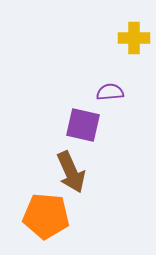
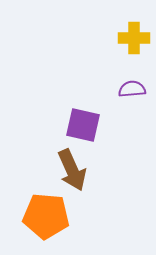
purple semicircle: moved 22 px right, 3 px up
brown arrow: moved 1 px right, 2 px up
